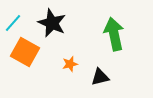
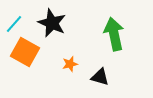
cyan line: moved 1 px right, 1 px down
black triangle: rotated 30 degrees clockwise
